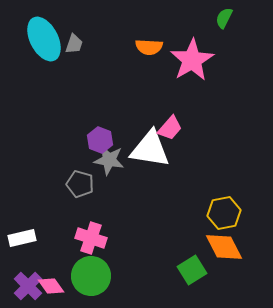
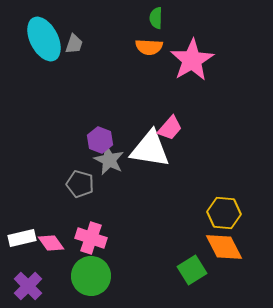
green semicircle: moved 68 px left; rotated 25 degrees counterclockwise
gray star: rotated 16 degrees clockwise
yellow hexagon: rotated 16 degrees clockwise
pink diamond: moved 43 px up
